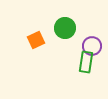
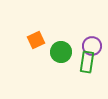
green circle: moved 4 px left, 24 px down
green rectangle: moved 1 px right
